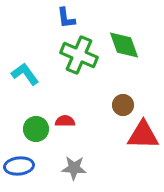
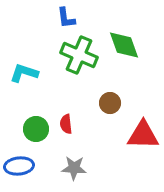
cyan L-shape: moved 1 px left, 1 px up; rotated 36 degrees counterclockwise
brown circle: moved 13 px left, 2 px up
red semicircle: moved 1 px right, 3 px down; rotated 96 degrees counterclockwise
